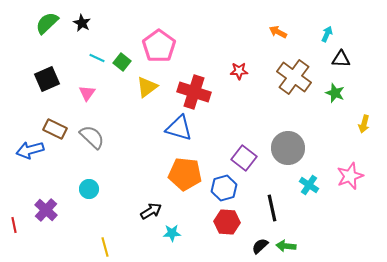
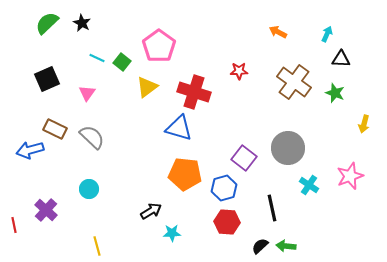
brown cross: moved 5 px down
yellow line: moved 8 px left, 1 px up
